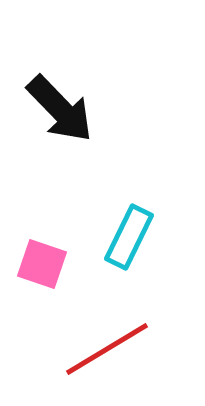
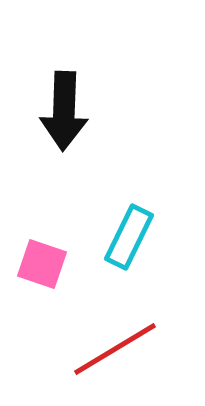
black arrow: moved 4 px right, 2 px down; rotated 46 degrees clockwise
red line: moved 8 px right
